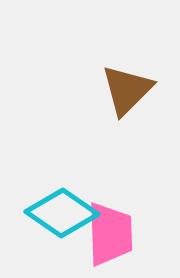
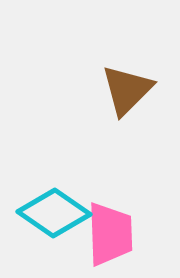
cyan diamond: moved 8 px left
